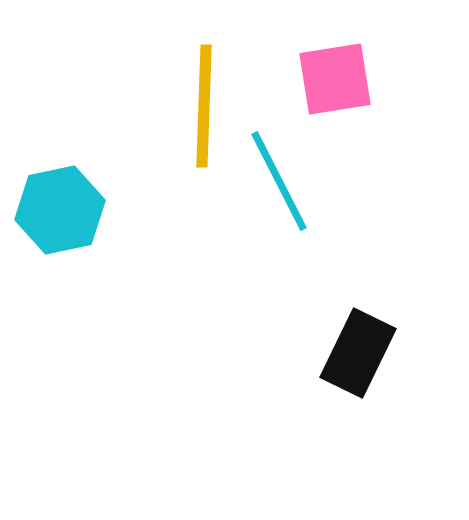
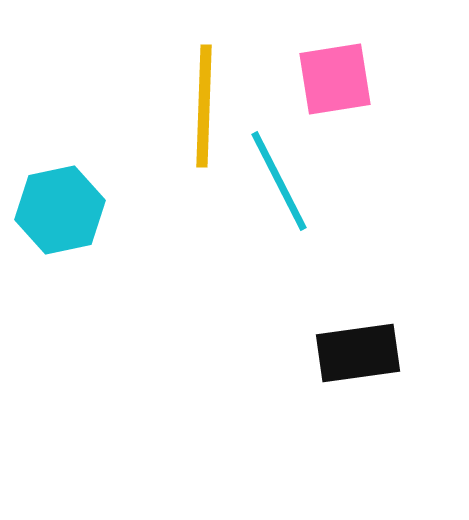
black rectangle: rotated 56 degrees clockwise
